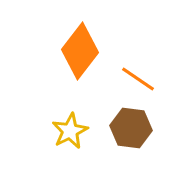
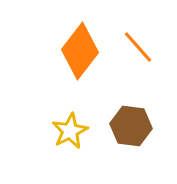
orange line: moved 32 px up; rotated 15 degrees clockwise
brown hexagon: moved 2 px up
